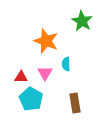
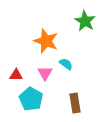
green star: moved 3 px right
cyan semicircle: rotated 128 degrees clockwise
red triangle: moved 5 px left, 2 px up
